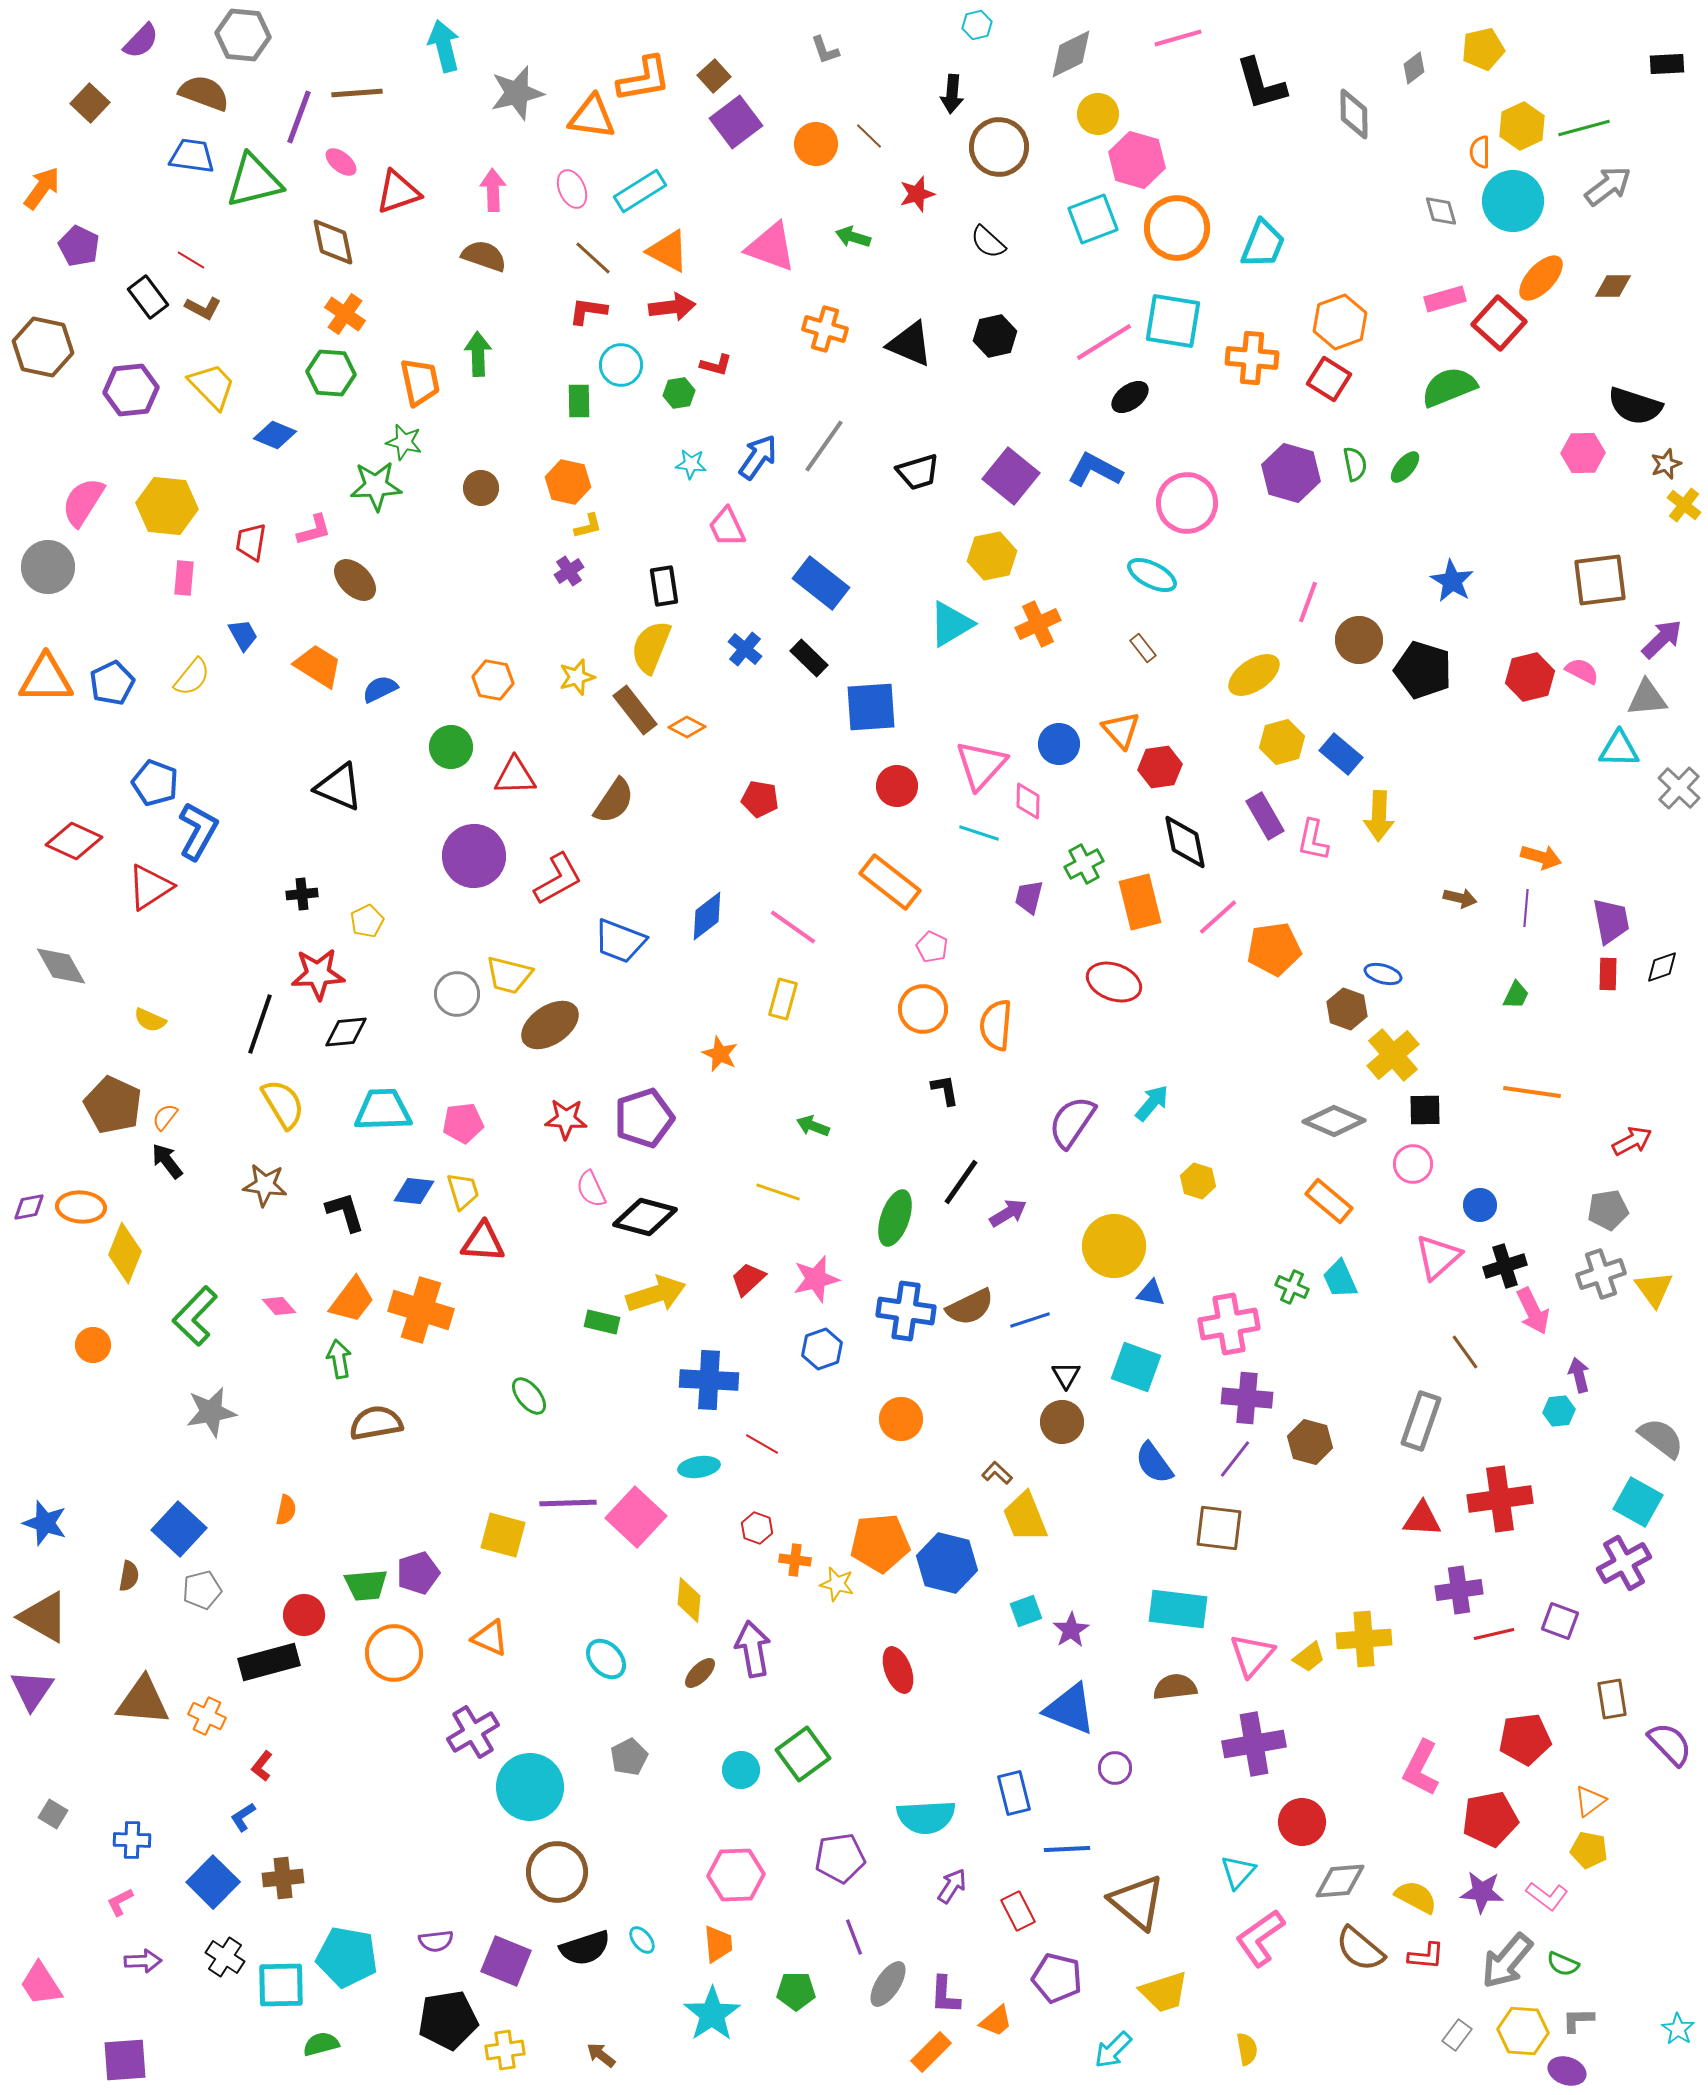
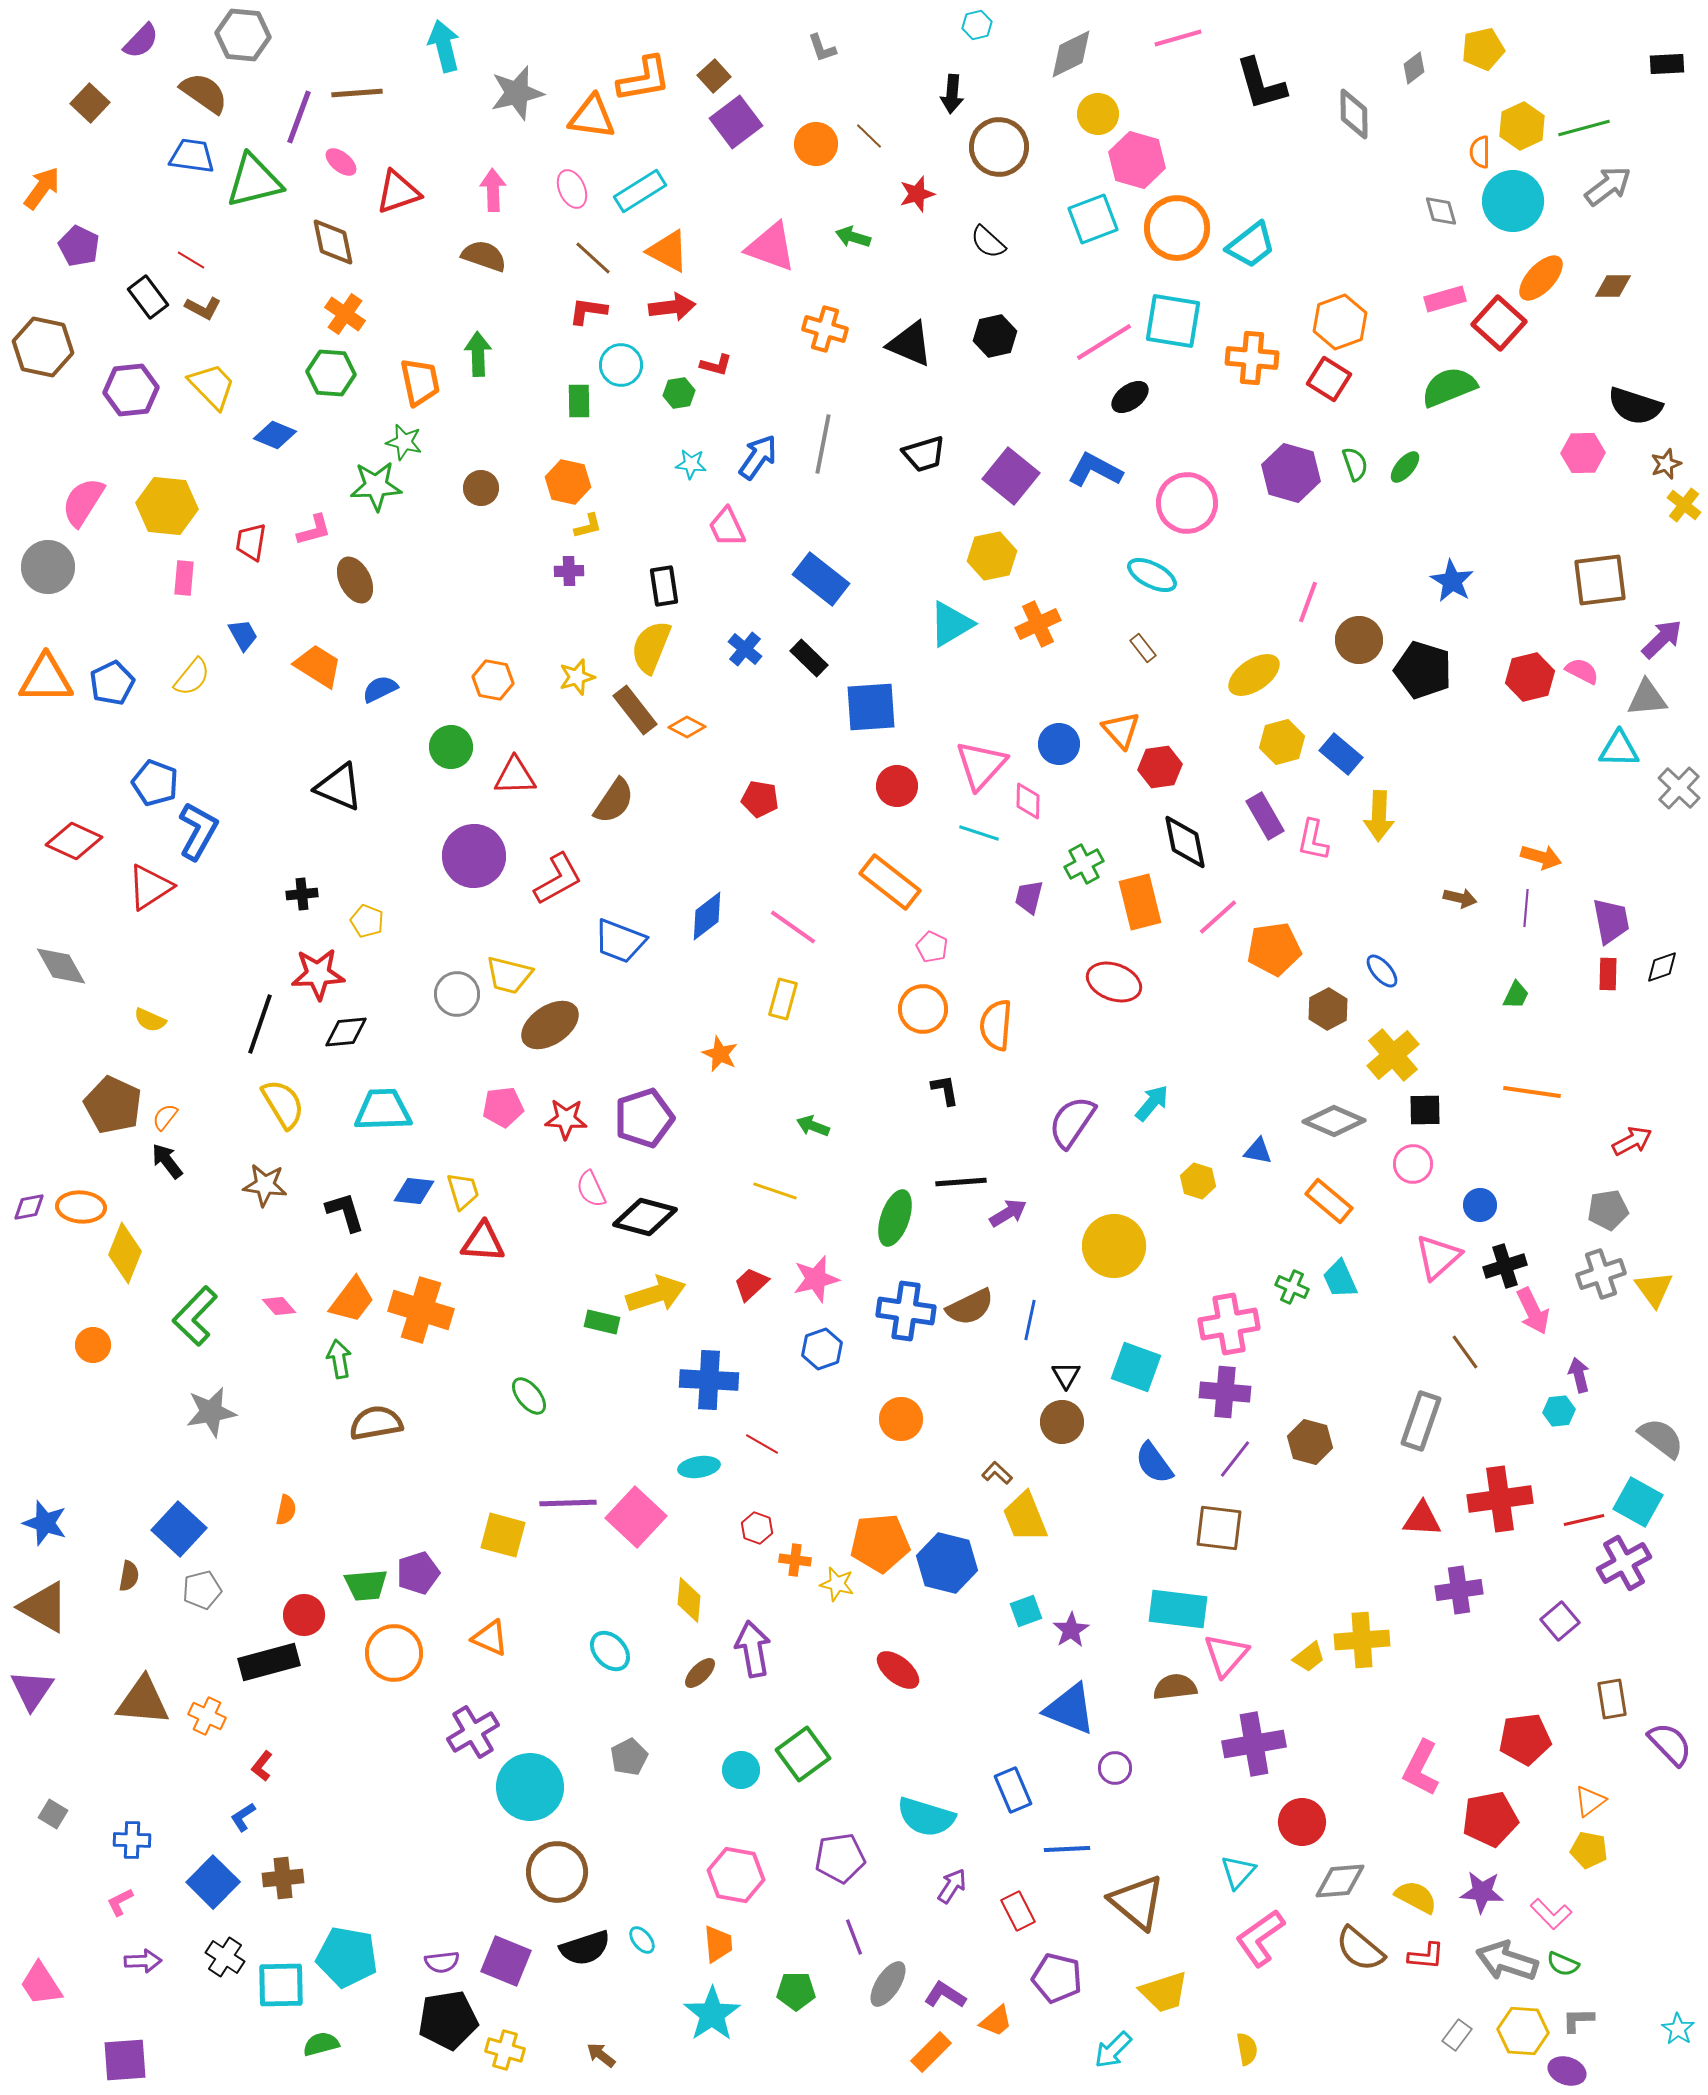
gray L-shape at (825, 50): moved 3 px left, 2 px up
brown semicircle at (204, 93): rotated 15 degrees clockwise
cyan trapezoid at (1263, 244): moved 12 px left, 1 px down; rotated 30 degrees clockwise
gray line at (824, 446): moved 1 px left, 2 px up; rotated 24 degrees counterclockwise
green semicircle at (1355, 464): rotated 8 degrees counterclockwise
black trapezoid at (918, 472): moved 6 px right, 18 px up
purple cross at (569, 571): rotated 32 degrees clockwise
brown ellipse at (355, 580): rotated 18 degrees clockwise
blue rectangle at (821, 583): moved 4 px up
yellow pentagon at (367, 921): rotated 24 degrees counterclockwise
blue ellipse at (1383, 974): moved 1 px left, 3 px up; rotated 33 degrees clockwise
brown hexagon at (1347, 1009): moved 19 px left; rotated 12 degrees clockwise
pink pentagon at (463, 1123): moved 40 px right, 16 px up
black line at (961, 1182): rotated 51 degrees clockwise
yellow line at (778, 1192): moved 3 px left, 1 px up
red trapezoid at (748, 1279): moved 3 px right, 5 px down
blue triangle at (1151, 1293): moved 107 px right, 142 px up
blue line at (1030, 1320): rotated 60 degrees counterclockwise
purple cross at (1247, 1398): moved 22 px left, 6 px up
brown triangle at (44, 1617): moved 10 px up
purple square at (1560, 1621): rotated 30 degrees clockwise
red line at (1494, 1634): moved 90 px right, 114 px up
yellow cross at (1364, 1639): moved 2 px left, 1 px down
pink triangle at (1252, 1655): moved 26 px left
cyan ellipse at (606, 1659): moved 4 px right, 8 px up
red ellipse at (898, 1670): rotated 30 degrees counterclockwise
blue rectangle at (1014, 1793): moved 1 px left, 3 px up; rotated 9 degrees counterclockwise
cyan semicircle at (926, 1817): rotated 20 degrees clockwise
pink hexagon at (736, 1875): rotated 12 degrees clockwise
pink L-shape at (1547, 1896): moved 4 px right, 18 px down; rotated 9 degrees clockwise
purple semicircle at (436, 1941): moved 6 px right, 21 px down
gray arrow at (1507, 1961): rotated 68 degrees clockwise
purple L-shape at (945, 1995): rotated 120 degrees clockwise
yellow cross at (505, 2050): rotated 24 degrees clockwise
